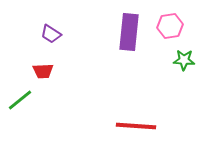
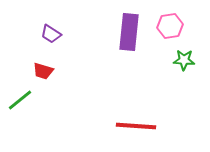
red trapezoid: rotated 20 degrees clockwise
